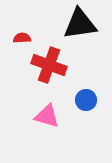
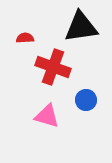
black triangle: moved 1 px right, 3 px down
red semicircle: moved 3 px right
red cross: moved 4 px right, 2 px down
